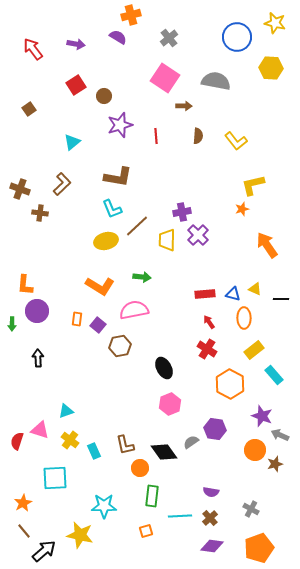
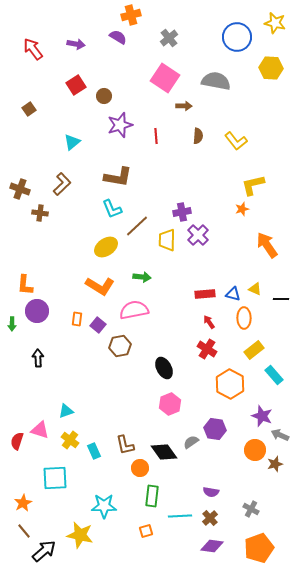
yellow ellipse at (106, 241): moved 6 px down; rotated 20 degrees counterclockwise
